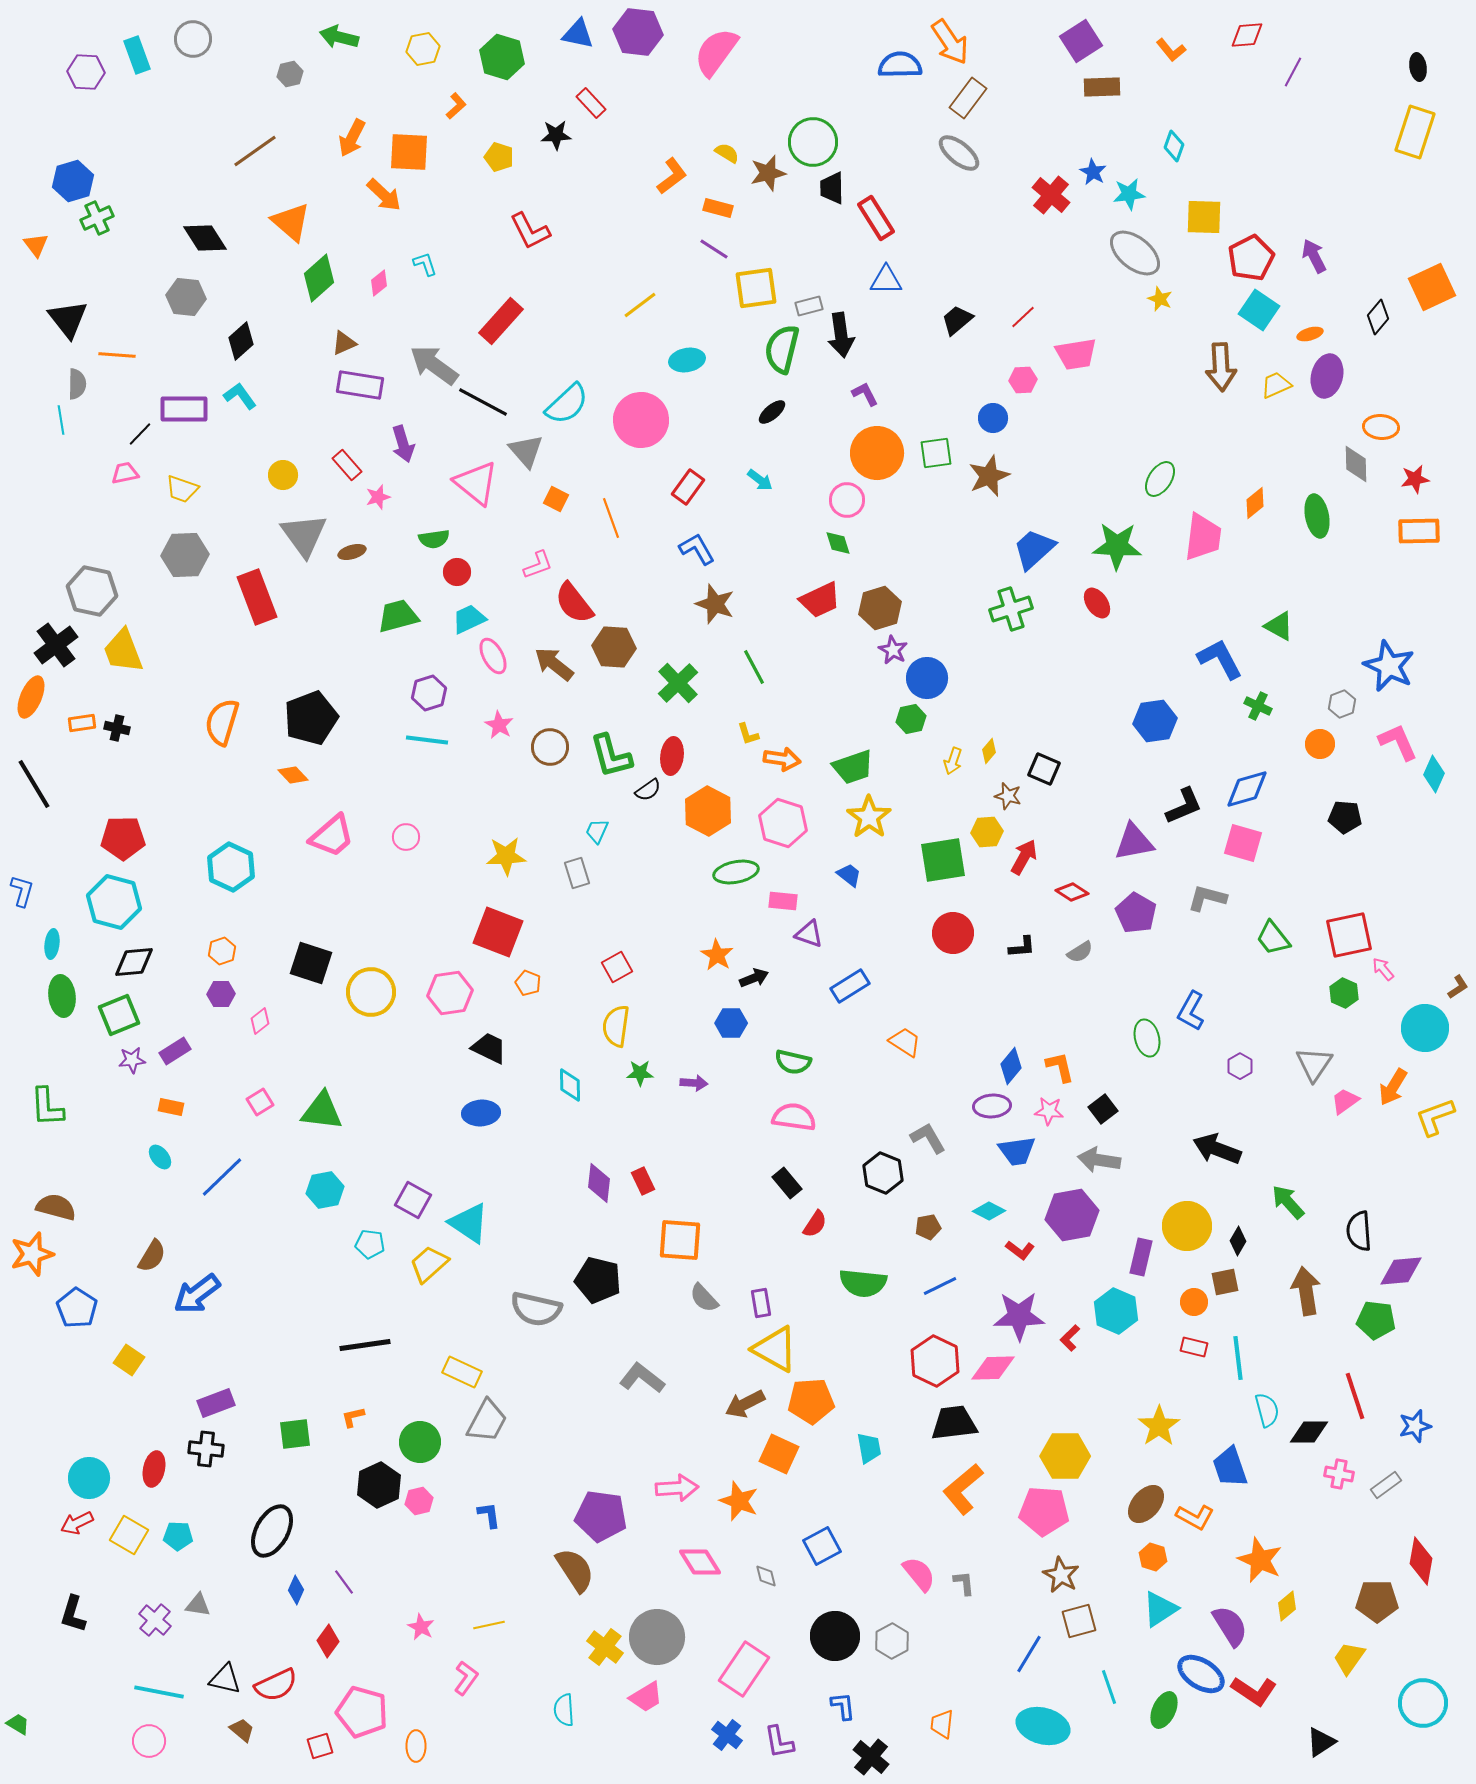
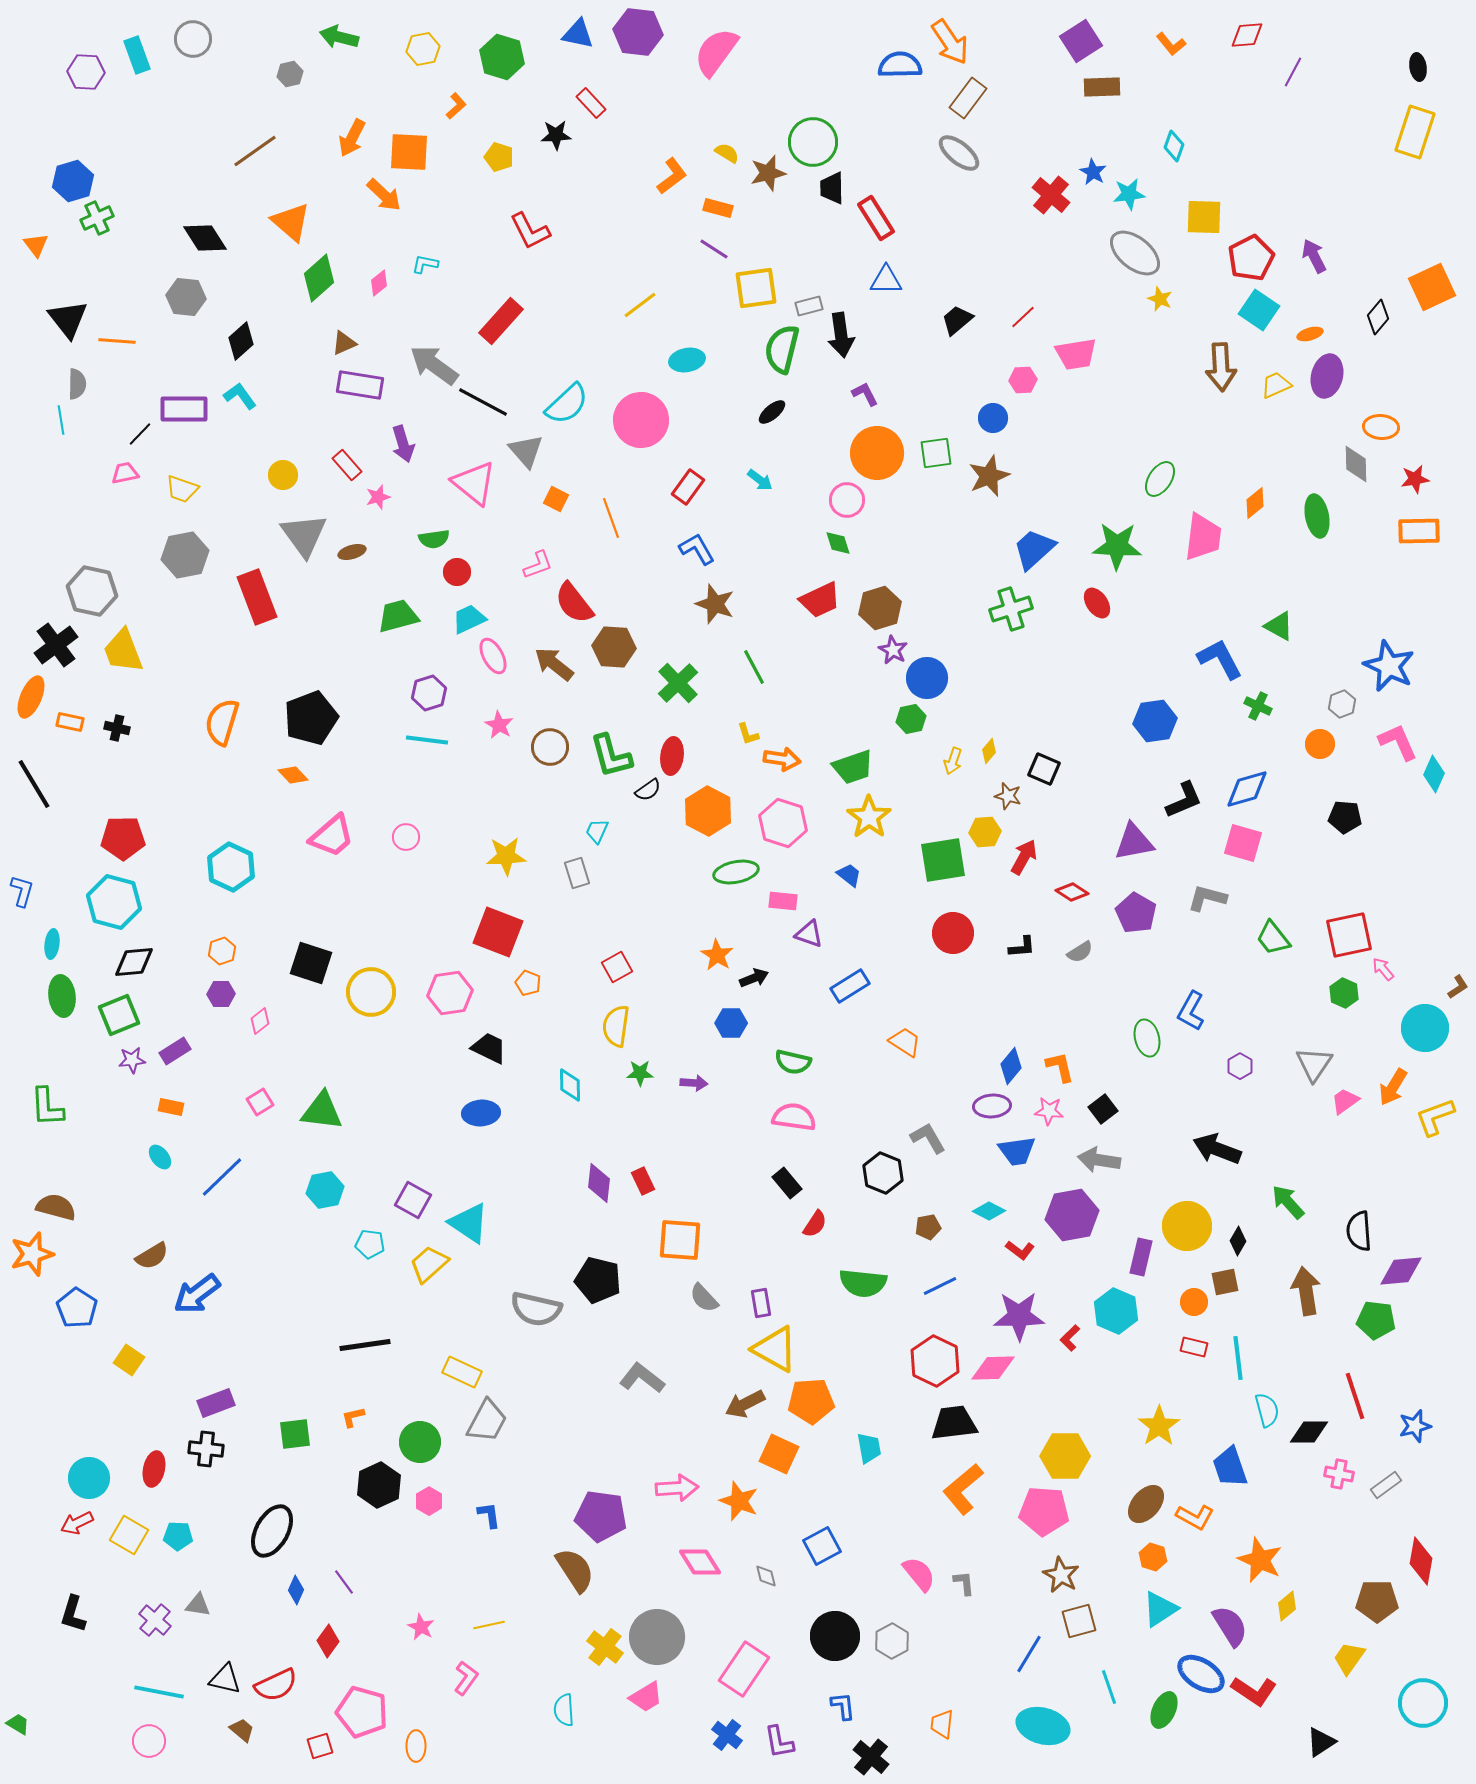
orange L-shape at (1171, 50): moved 6 px up
cyan L-shape at (425, 264): rotated 60 degrees counterclockwise
orange line at (117, 355): moved 14 px up
pink triangle at (476, 483): moved 2 px left
gray hexagon at (185, 555): rotated 9 degrees counterclockwise
orange rectangle at (82, 723): moved 12 px left, 1 px up; rotated 20 degrees clockwise
black L-shape at (1184, 806): moved 6 px up
yellow hexagon at (987, 832): moved 2 px left
brown semicircle at (152, 1256): rotated 28 degrees clockwise
pink hexagon at (419, 1501): moved 10 px right; rotated 16 degrees counterclockwise
